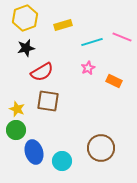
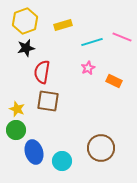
yellow hexagon: moved 3 px down
red semicircle: rotated 130 degrees clockwise
